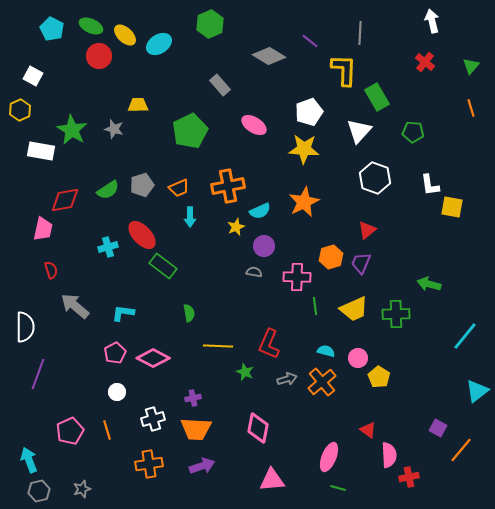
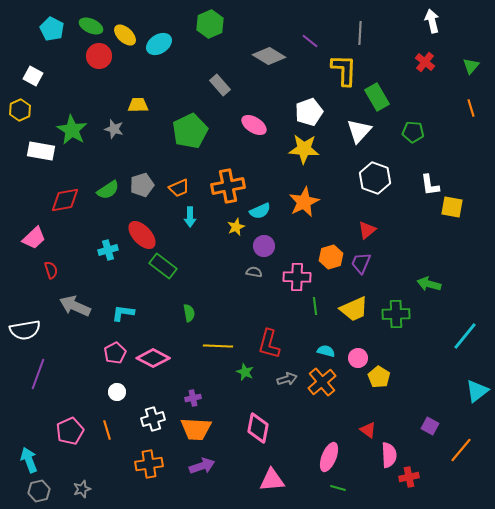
pink trapezoid at (43, 229): moved 9 px left, 9 px down; rotated 35 degrees clockwise
cyan cross at (108, 247): moved 3 px down
gray arrow at (75, 306): rotated 16 degrees counterclockwise
white semicircle at (25, 327): moved 3 px down; rotated 80 degrees clockwise
red L-shape at (269, 344): rotated 8 degrees counterclockwise
purple square at (438, 428): moved 8 px left, 2 px up
